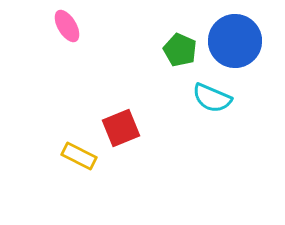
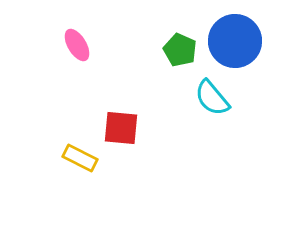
pink ellipse: moved 10 px right, 19 px down
cyan semicircle: rotated 27 degrees clockwise
red square: rotated 27 degrees clockwise
yellow rectangle: moved 1 px right, 2 px down
